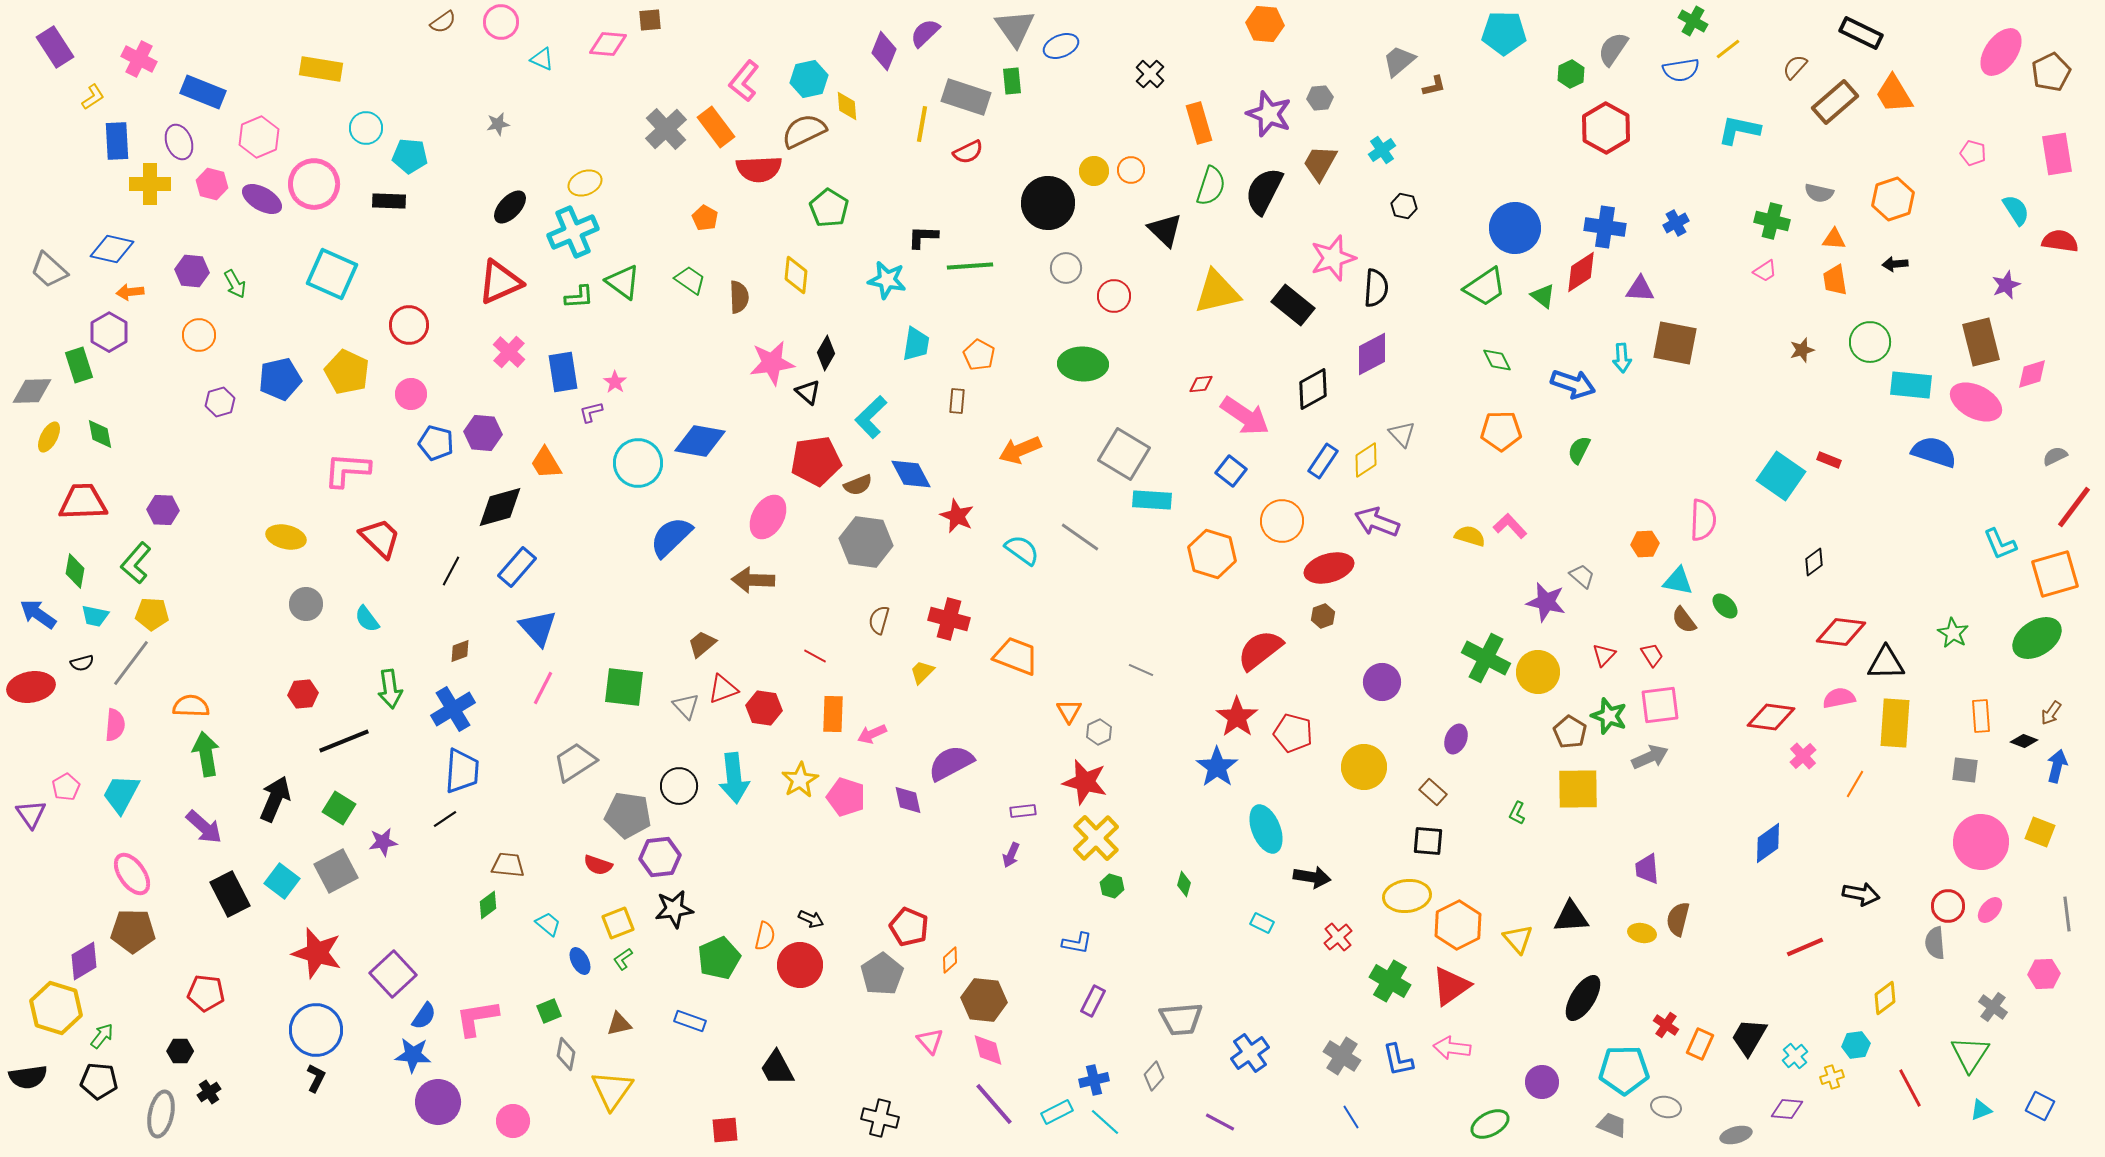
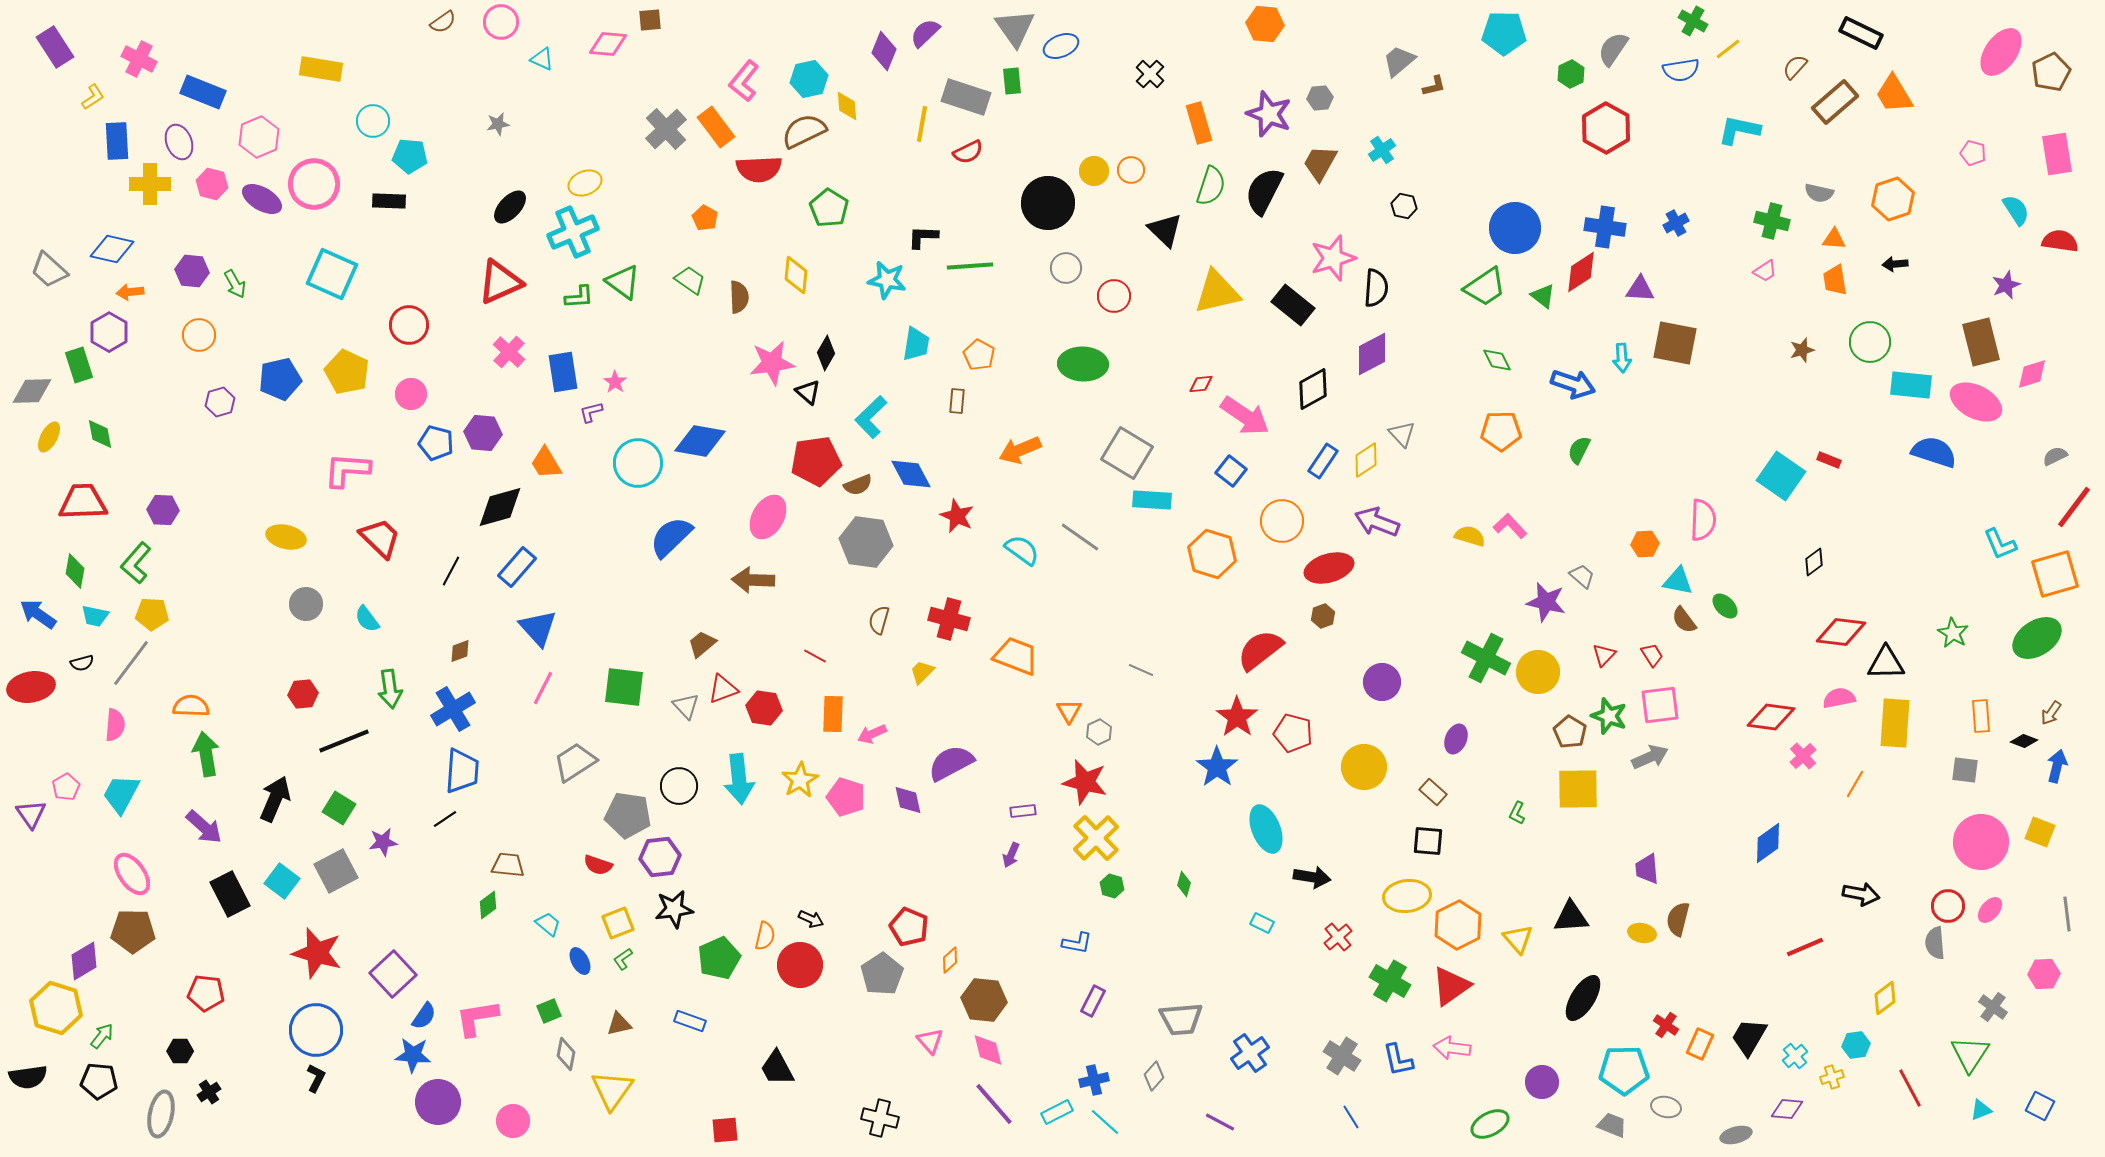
cyan circle at (366, 128): moved 7 px right, 7 px up
gray square at (1124, 454): moved 3 px right, 1 px up
cyan arrow at (734, 778): moved 5 px right, 1 px down
